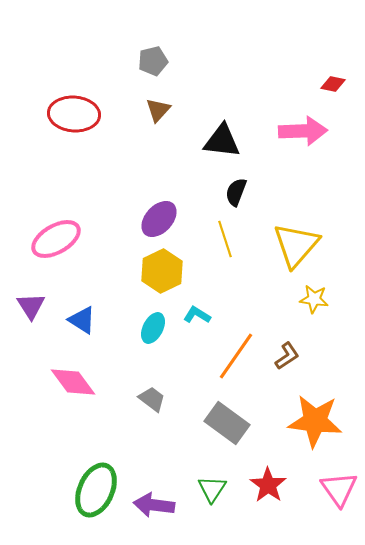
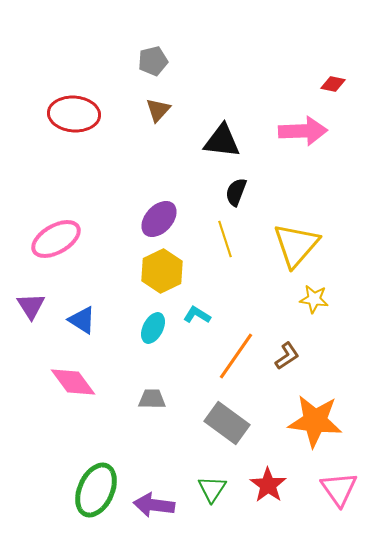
gray trapezoid: rotated 36 degrees counterclockwise
